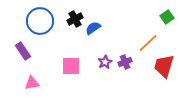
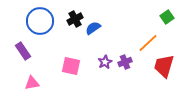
pink square: rotated 12 degrees clockwise
